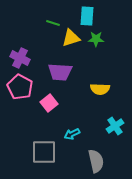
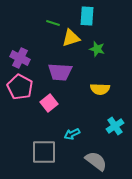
green star: moved 1 px right, 10 px down; rotated 14 degrees clockwise
gray semicircle: rotated 40 degrees counterclockwise
